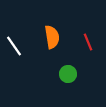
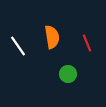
red line: moved 1 px left, 1 px down
white line: moved 4 px right
